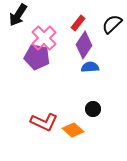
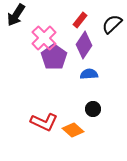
black arrow: moved 2 px left
red rectangle: moved 2 px right, 3 px up
purple pentagon: moved 17 px right; rotated 25 degrees clockwise
blue semicircle: moved 1 px left, 7 px down
